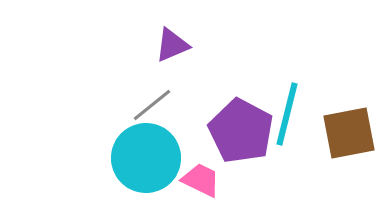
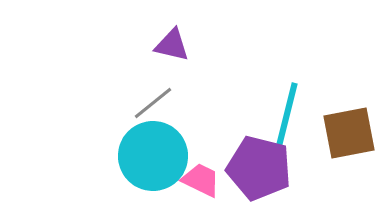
purple triangle: rotated 36 degrees clockwise
gray line: moved 1 px right, 2 px up
purple pentagon: moved 18 px right, 37 px down; rotated 14 degrees counterclockwise
cyan circle: moved 7 px right, 2 px up
